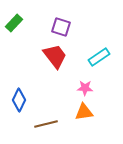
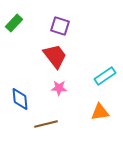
purple square: moved 1 px left, 1 px up
cyan rectangle: moved 6 px right, 19 px down
pink star: moved 26 px left
blue diamond: moved 1 px right, 1 px up; rotated 30 degrees counterclockwise
orange triangle: moved 16 px right
